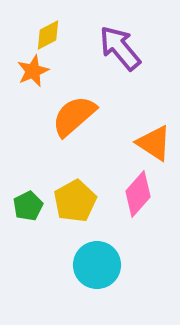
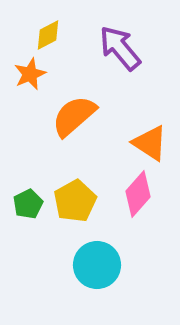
orange star: moved 3 px left, 3 px down
orange triangle: moved 4 px left
green pentagon: moved 2 px up
